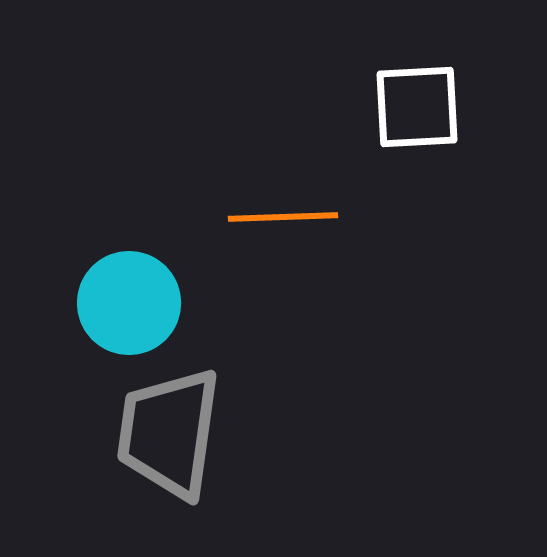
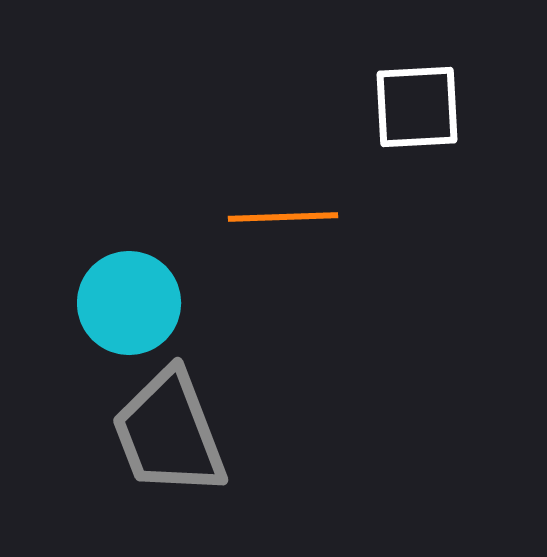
gray trapezoid: rotated 29 degrees counterclockwise
